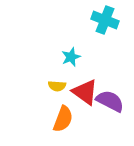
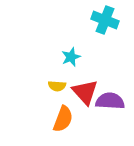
red triangle: rotated 12 degrees clockwise
purple semicircle: rotated 24 degrees counterclockwise
